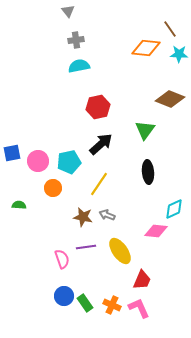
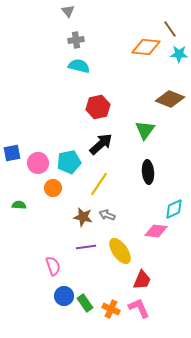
orange diamond: moved 1 px up
cyan semicircle: rotated 25 degrees clockwise
pink circle: moved 2 px down
pink semicircle: moved 9 px left, 7 px down
orange cross: moved 1 px left, 4 px down
